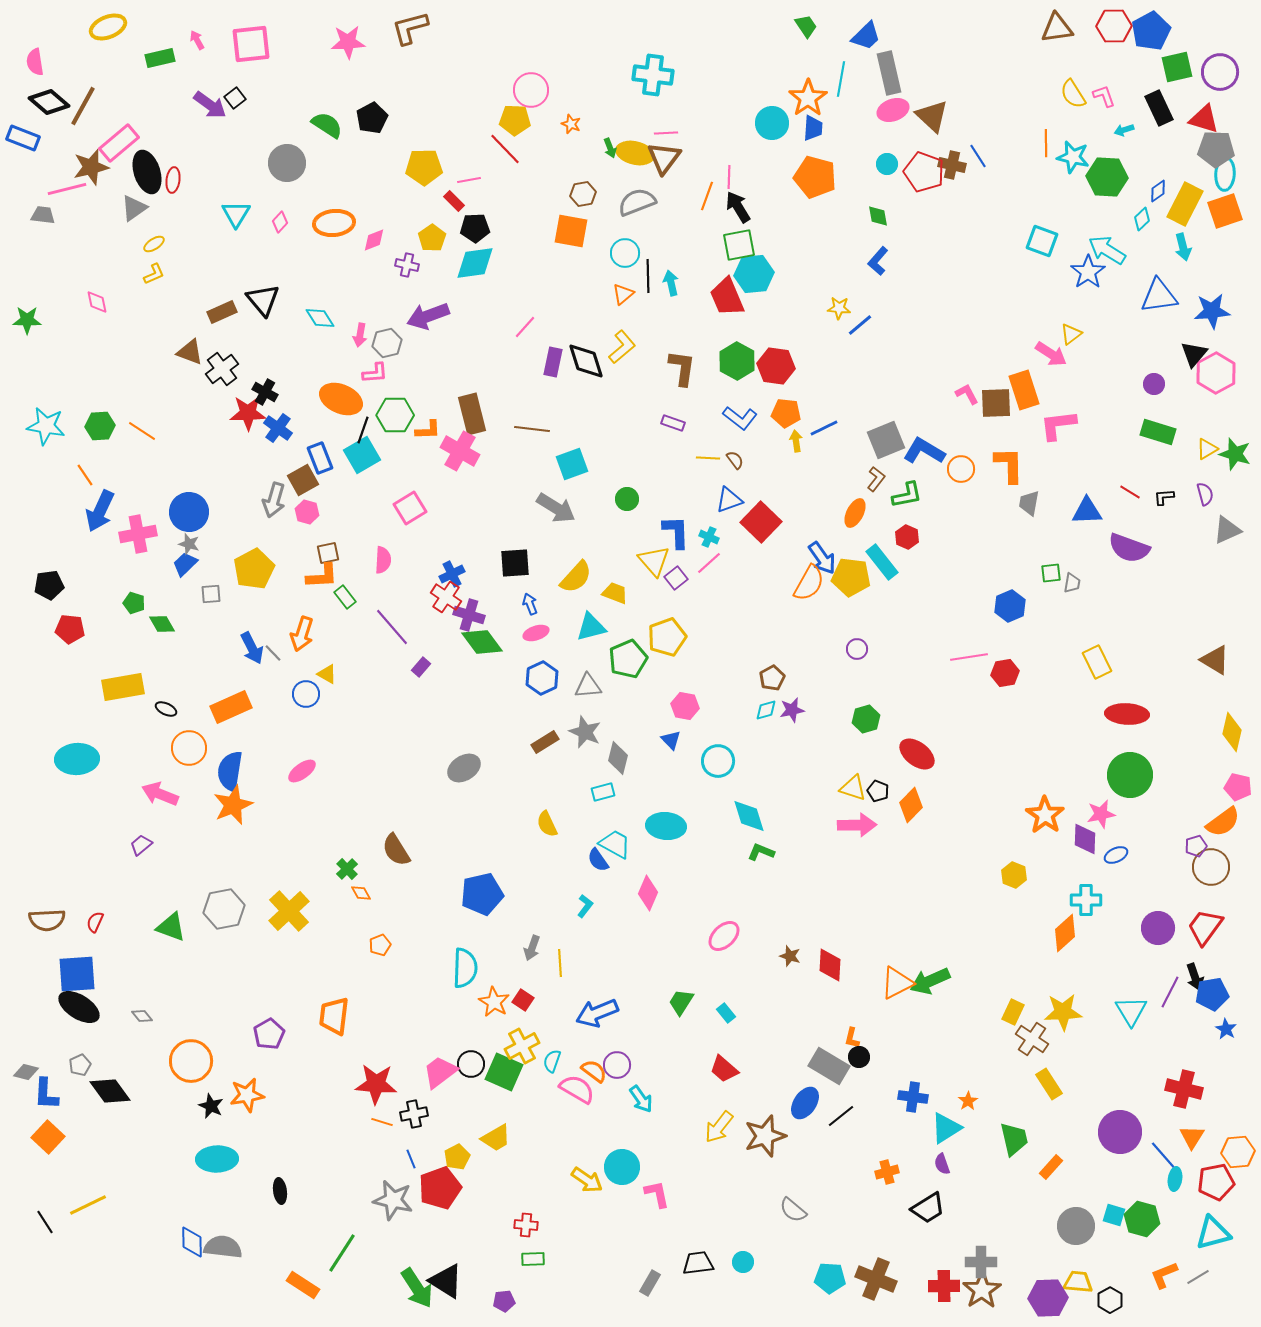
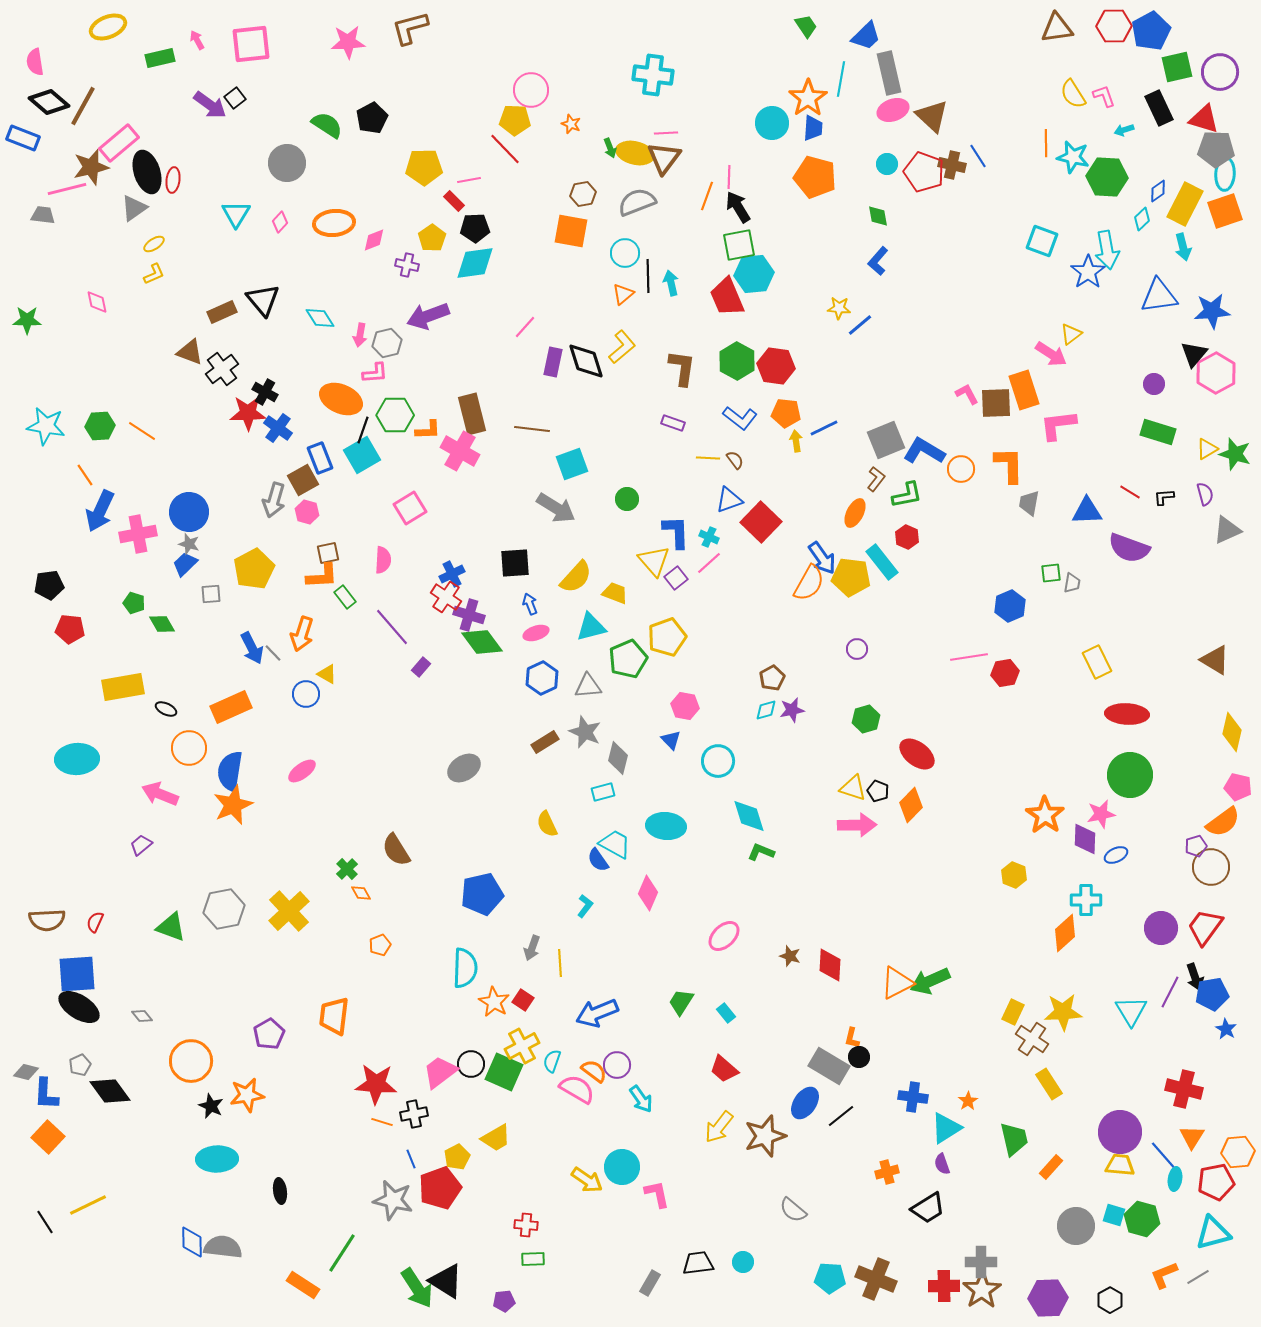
cyan arrow at (1107, 250): rotated 132 degrees counterclockwise
purple circle at (1158, 928): moved 3 px right
yellow trapezoid at (1078, 1282): moved 42 px right, 117 px up
